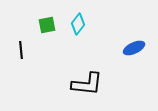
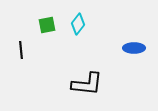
blue ellipse: rotated 25 degrees clockwise
